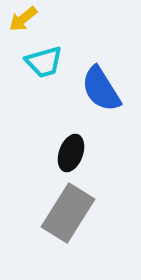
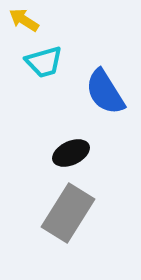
yellow arrow: moved 1 px right, 1 px down; rotated 72 degrees clockwise
blue semicircle: moved 4 px right, 3 px down
black ellipse: rotated 45 degrees clockwise
